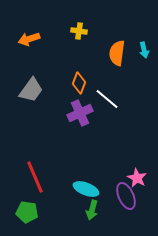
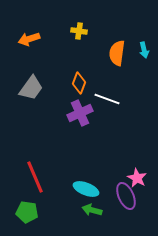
gray trapezoid: moved 2 px up
white line: rotated 20 degrees counterclockwise
green arrow: rotated 90 degrees clockwise
